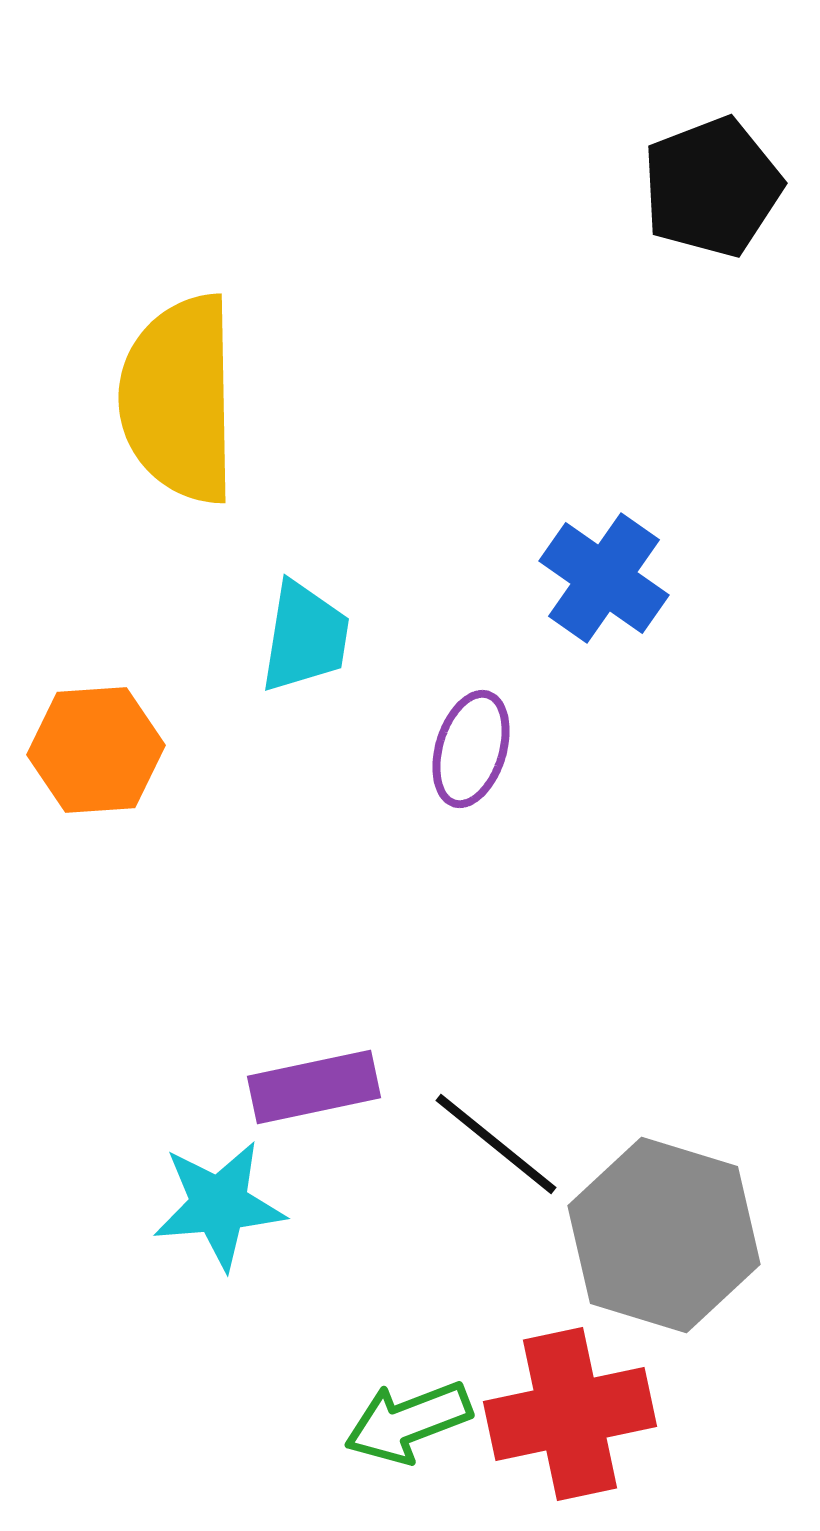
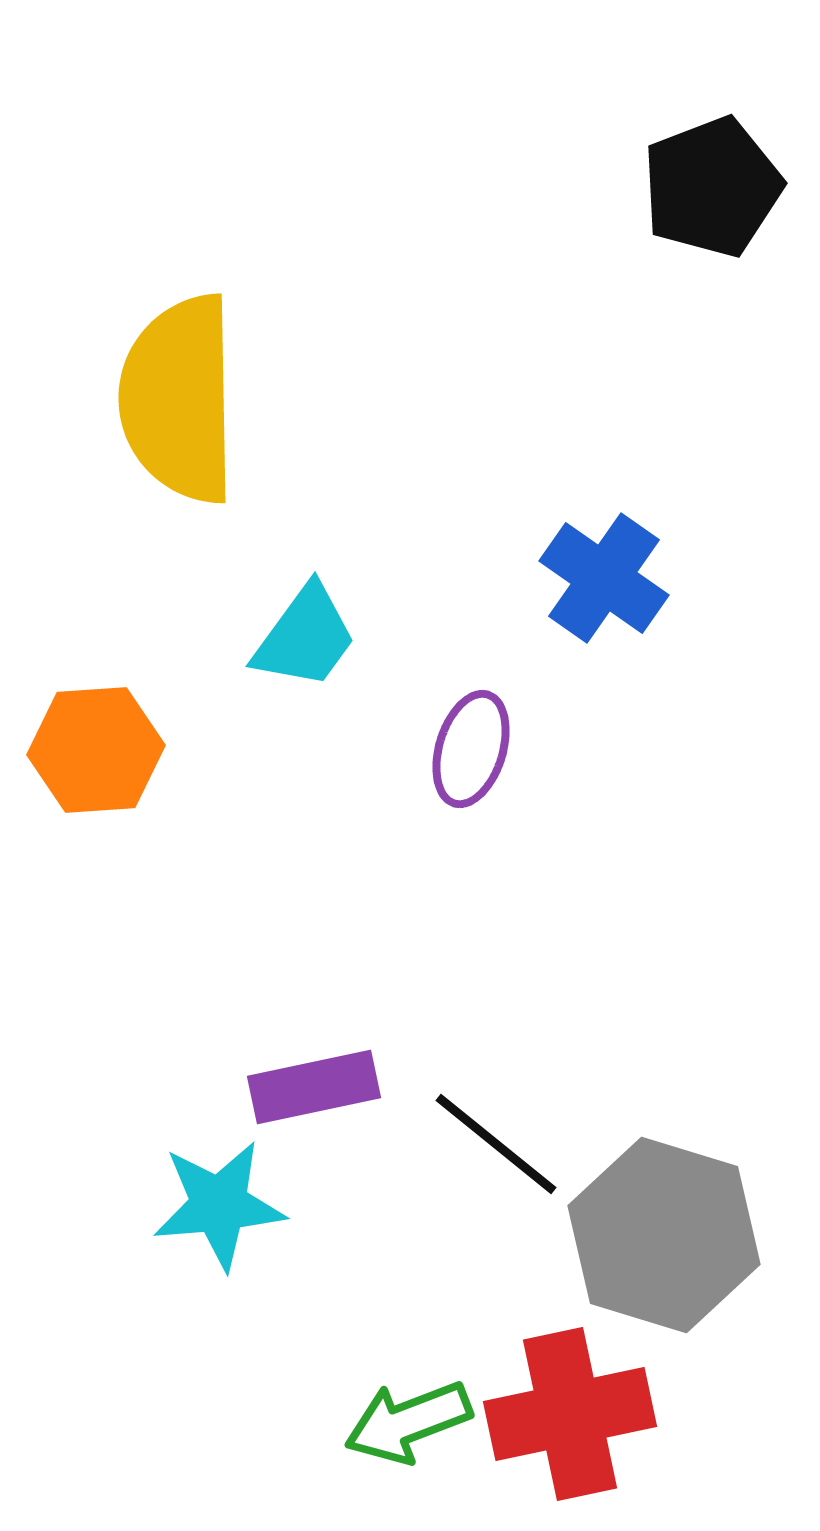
cyan trapezoid: rotated 27 degrees clockwise
